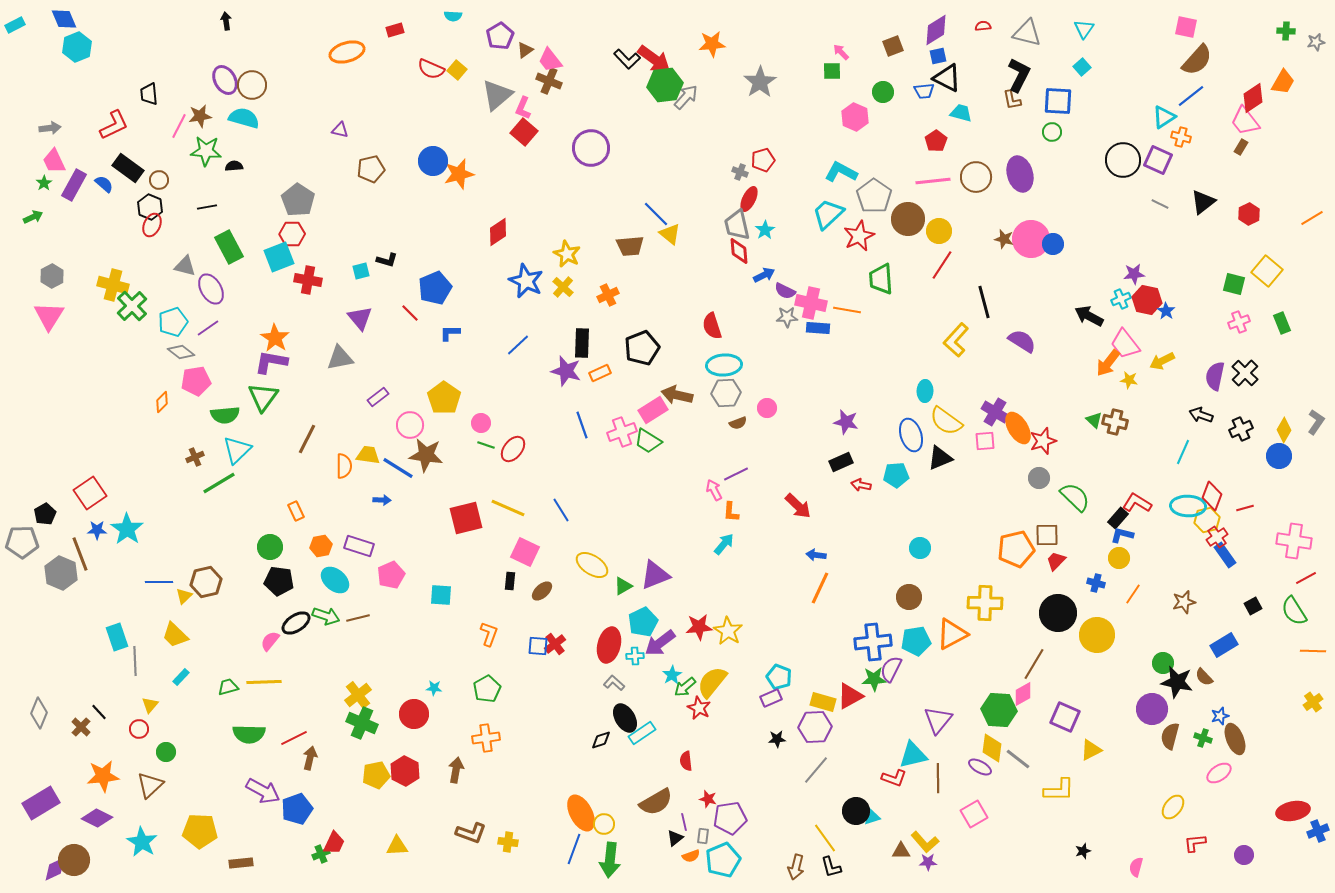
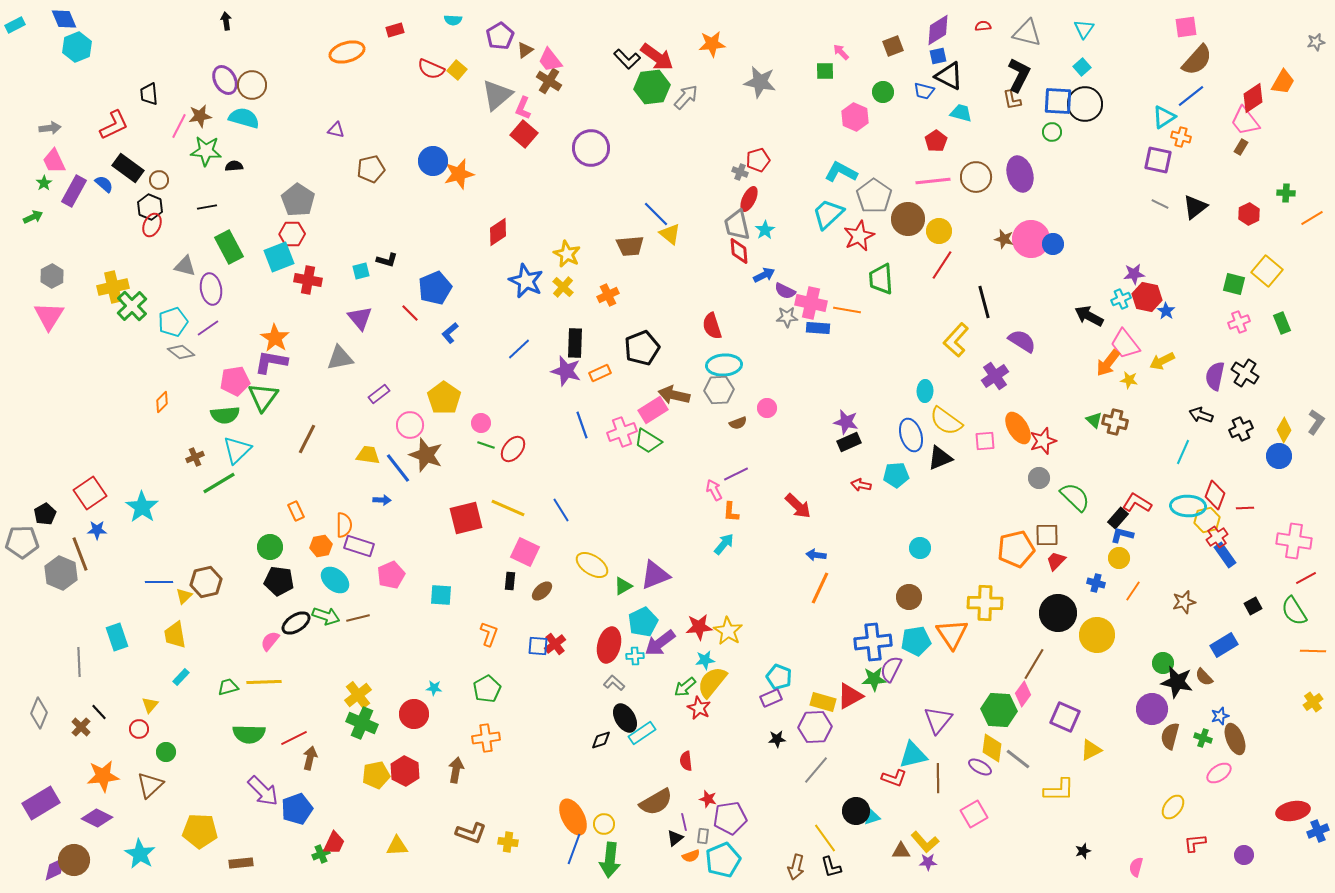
cyan semicircle at (453, 16): moved 4 px down
pink square at (1186, 27): rotated 20 degrees counterclockwise
purple diamond at (936, 30): moved 2 px right
green cross at (1286, 31): moved 162 px down
red arrow at (654, 59): moved 3 px right, 2 px up
green square at (832, 71): moved 7 px left
black triangle at (947, 78): moved 2 px right, 2 px up
brown cross at (549, 81): rotated 10 degrees clockwise
gray star at (760, 82): rotated 28 degrees counterclockwise
green hexagon at (665, 85): moved 13 px left, 2 px down
blue trapezoid at (924, 91): rotated 20 degrees clockwise
purple triangle at (340, 130): moved 4 px left
red square at (524, 132): moved 2 px down
red pentagon at (763, 160): moved 5 px left
black circle at (1123, 160): moved 38 px left, 56 px up
purple square at (1158, 160): rotated 12 degrees counterclockwise
purple rectangle at (74, 185): moved 6 px down
black triangle at (1203, 202): moved 8 px left, 5 px down
yellow cross at (113, 285): moved 2 px down; rotated 28 degrees counterclockwise
purple ellipse at (211, 289): rotated 20 degrees clockwise
red hexagon at (1147, 300): moved 3 px up
blue L-shape at (450, 333): rotated 40 degrees counterclockwise
black rectangle at (582, 343): moved 7 px left
blue line at (518, 345): moved 1 px right, 4 px down
black cross at (1245, 373): rotated 12 degrees counterclockwise
pink pentagon at (196, 381): moved 39 px right
gray hexagon at (726, 393): moved 7 px left, 3 px up
brown arrow at (677, 395): moved 3 px left
purple rectangle at (378, 397): moved 1 px right, 3 px up
purple cross at (995, 412): moved 36 px up; rotated 24 degrees clockwise
brown star at (426, 455): rotated 12 degrees clockwise
black rectangle at (841, 462): moved 8 px right, 20 px up
orange semicircle at (344, 466): moved 59 px down
blue line at (398, 468): rotated 20 degrees clockwise
red diamond at (1212, 496): moved 3 px right, 1 px up
red line at (1245, 508): rotated 12 degrees clockwise
cyan star at (127, 529): moved 15 px right, 22 px up
orange line at (1133, 594): moved 3 px up
orange triangle at (952, 634): rotated 36 degrees counterclockwise
yellow trapezoid at (175, 635): rotated 36 degrees clockwise
gray line at (135, 661): moved 56 px left, 1 px down
cyan star at (672, 675): moved 33 px right, 15 px up; rotated 24 degrees clockwise
pink diamond at (1023, 694): rotated 25 degrees counterclockwise
purple arrow at (263, 791): rotated 16 degrees clockwise
orange ellipse at (581, 813): moved 8 px left, 4 px down
cyan star at (142, 842): moved 2 px left, 12 px down
